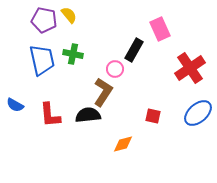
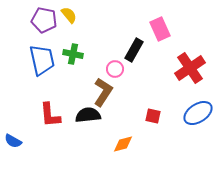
blue semicircle: moved 2 px left, 36 px down
blue ellipse: rotated 8 degrees clockwise
